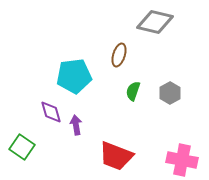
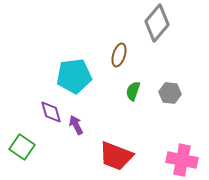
gray diamond: moved 2 px right, 1 px down; rotated 63 degrees counterclockwise
gray hexagon: rotated 25 degrees counterclockwise
purple arrow: rotated 18 degrees counterclockwise
